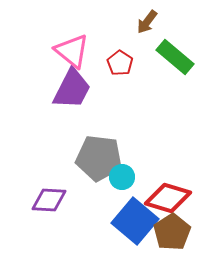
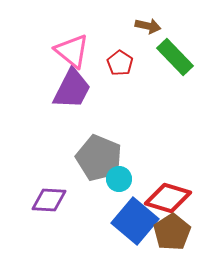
brown arrow: moved 1 px right, 4 px down; rotated 115 degrees counterclockwise
green rectangle: rotated 6 degrees clockwise
gray pentagon: rotated 15 degrees clockwise
cyan circle: moved 3 px left, 2 px down
